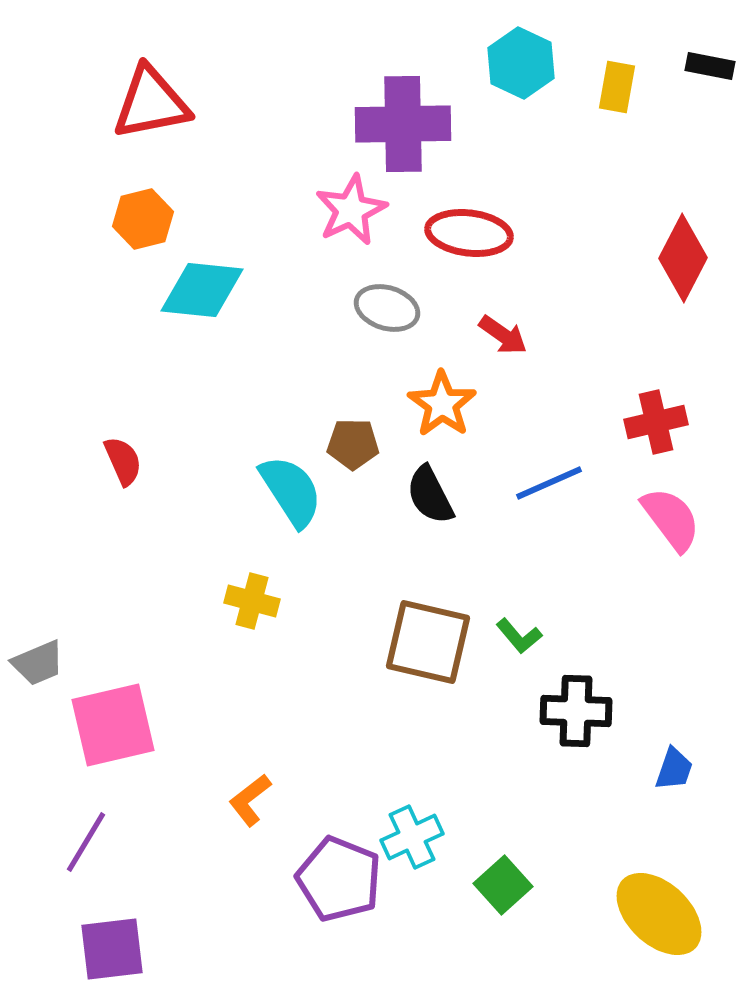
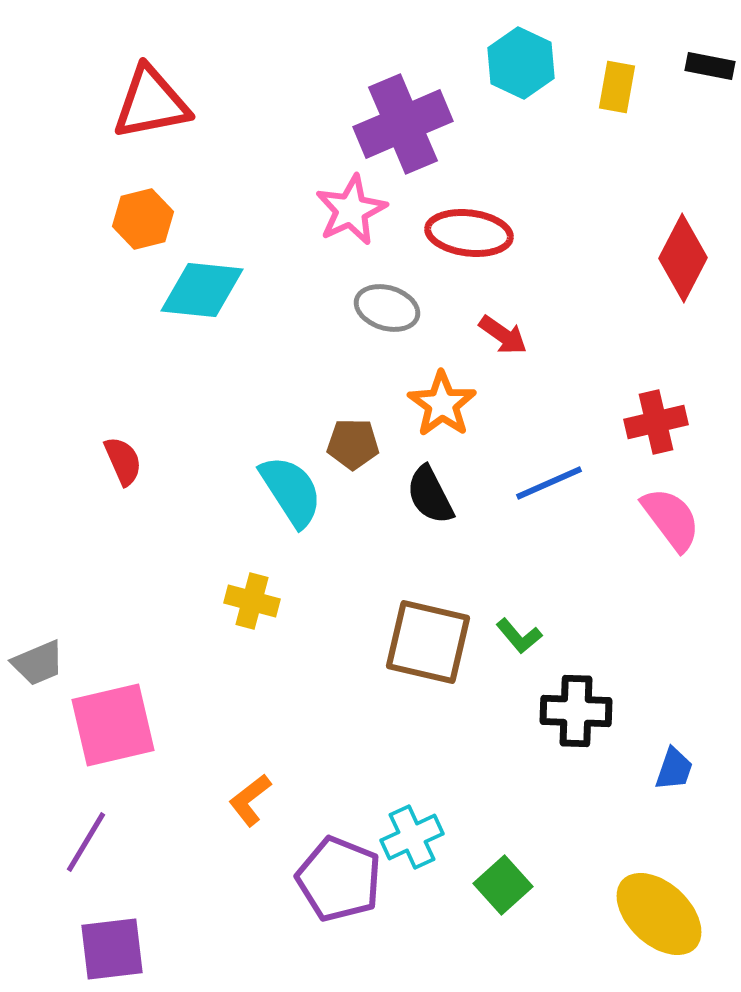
purple cross: rotated 22 degrees counterclockwise
